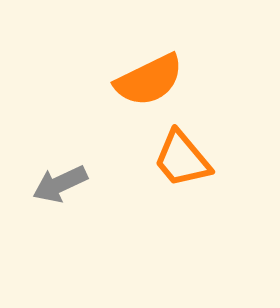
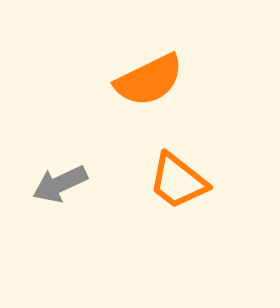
orange trapezoid: moved 4 px left, 22 px down; rotated 12 degrees counterclockwise
